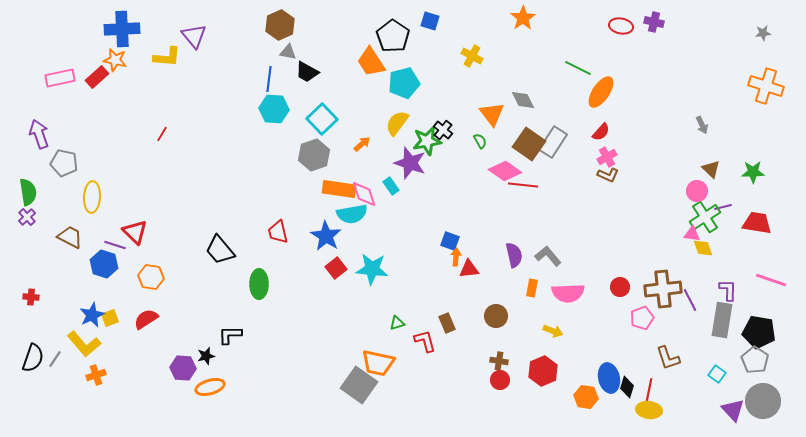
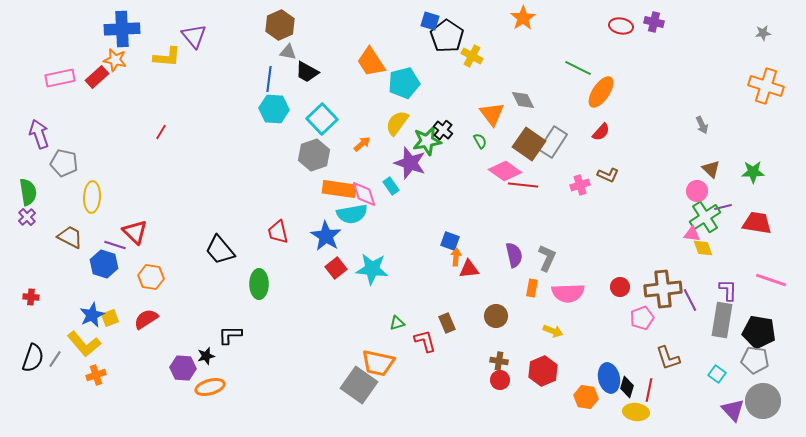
black pentagon at (393, 36): moved 54 px right
red line at (162, 134): moved 1 px left, 2 px up
pink cross at (607, 157): moved 27 px left, 28 px down; rotated 12 degrees clockwise
gray L-shape at (548, 256): moved 1 px left, 2 px down; rotated 64 degrees clockwise
gray pentagon at (755, 360): rotated 24 degrees counterclockwise
yellow ellipse at (649, 410): moved 13 px left, 2 px down
